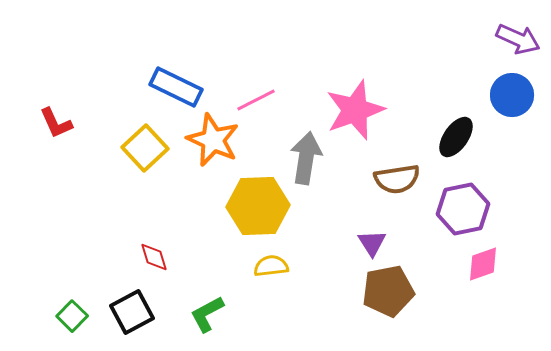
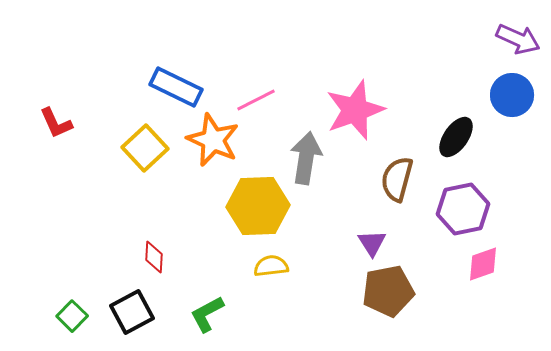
brown semicircle: rotated 114 degrees clockwise
red diamond: rotated 20 degrees clockwise
